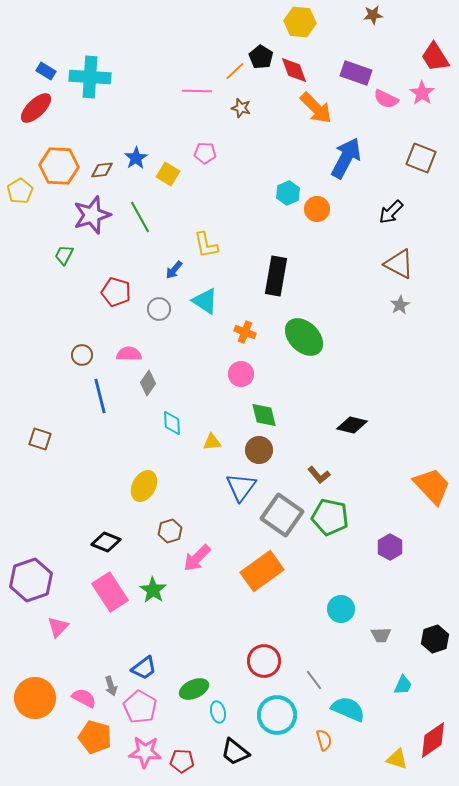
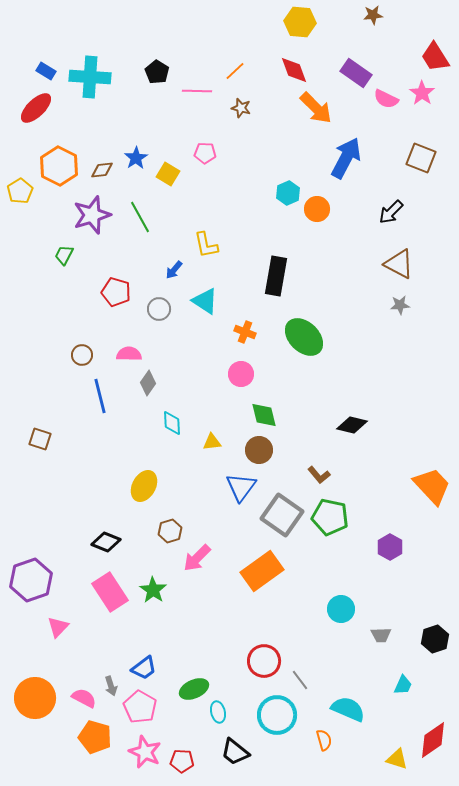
black pentagon at (261, 57): moved 104 px left, 15 px down
purple rectangle at (356, 73): rotated 16 degrees clockwise
orange hexagon at (59, 166): rotated 24 degrees clockwise
gray star at (400, 305): rotated 24 degrees clockwise
gray line at (314, 680): moved 14 px left
pink star at (145, 752): rotated 20 degrees clockwise
